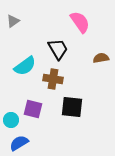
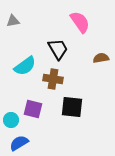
gray triangle: rotated 24 degrees clockwise
